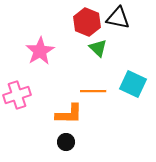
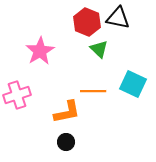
green triangle: moved 1 px right, 1 px down
orange L-shape: moved 2 px left, 2 px up; rotated 12 degrees counterclockwise
